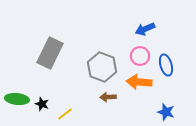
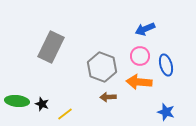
gray rectangle: moved 1 px right, 6 px up
green ellipse: moved 2 px down
